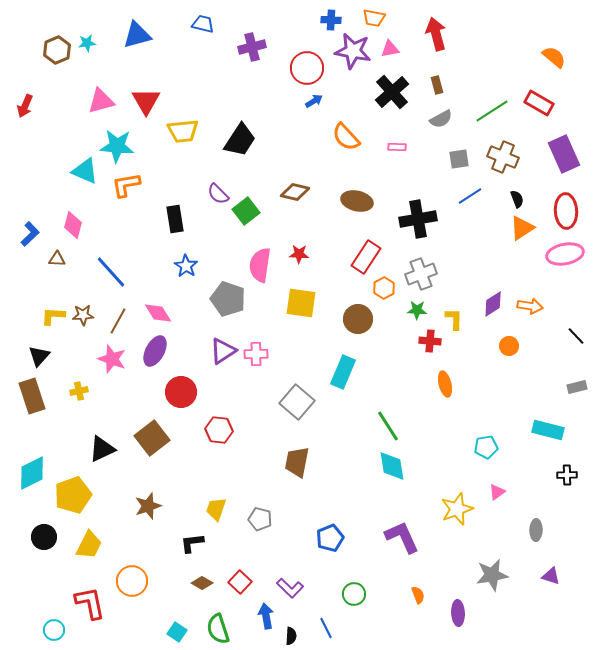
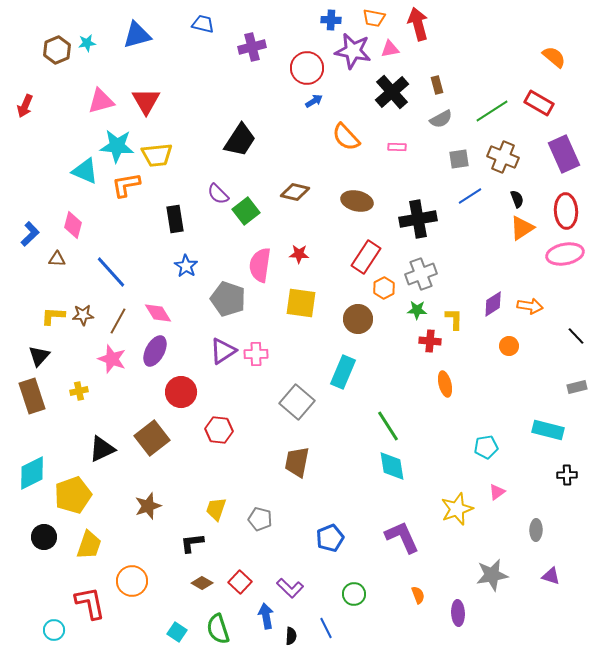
red arrow at (436, 34): moved 18 px left, 10 px up
yellow trapezoid at (183, 131): moved 26 px left, 24 px down
yellow trapezoid at (89, 545): rotated 8 degrees counterclockwise
